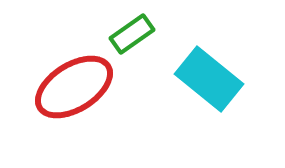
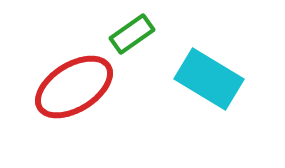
cyan rectangle: rotated 8 degrees counterclockwise
